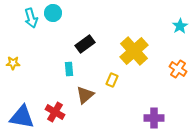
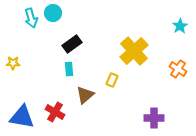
black rectangle: moved 13 px left
